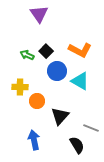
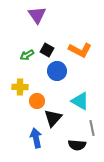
purple triangle: moved 2 px left, 1 px down
black square: moved 1 px right, 1 px up; rotated 16 degrees counterclockwise
green arrow: rotated 56 degrees counterclockwise
cyan triangle: moved 20 px down
black triangle: moved 7 px left, 2 px down
gray line: moved 1 px right; rotated 56 degrees clockwise
blue arrow: moved 2 px right, 2 px up
black semicircle: rotated 126 degrees clockwise
